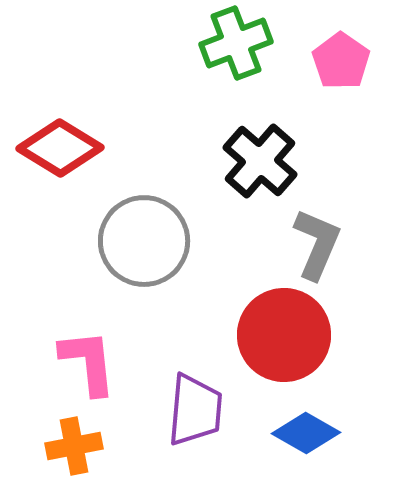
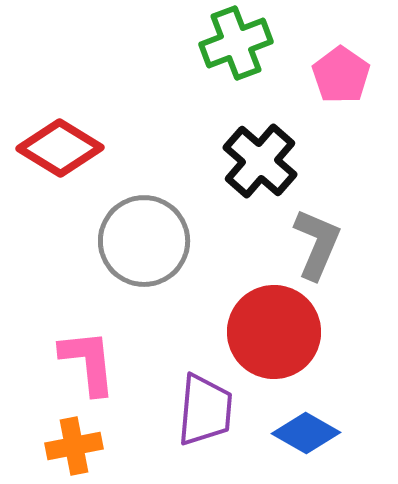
pink pentagon: moved 14 px down
red circle: moved 10 px left, 3 px up
purple trapezoid: moved 10 px right
